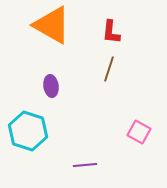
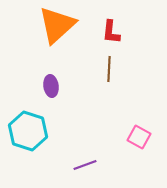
orange triangle: moved 5 px right; rotated 48 degrees clockwise
brown line: rotated 15 degrees counterclockwise
pink square: moved 5 px down
purple line: rotated 15 degrees counterclockwise
